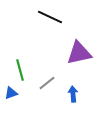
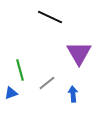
purple triangle: rotated 48 degrees counterclockwise
